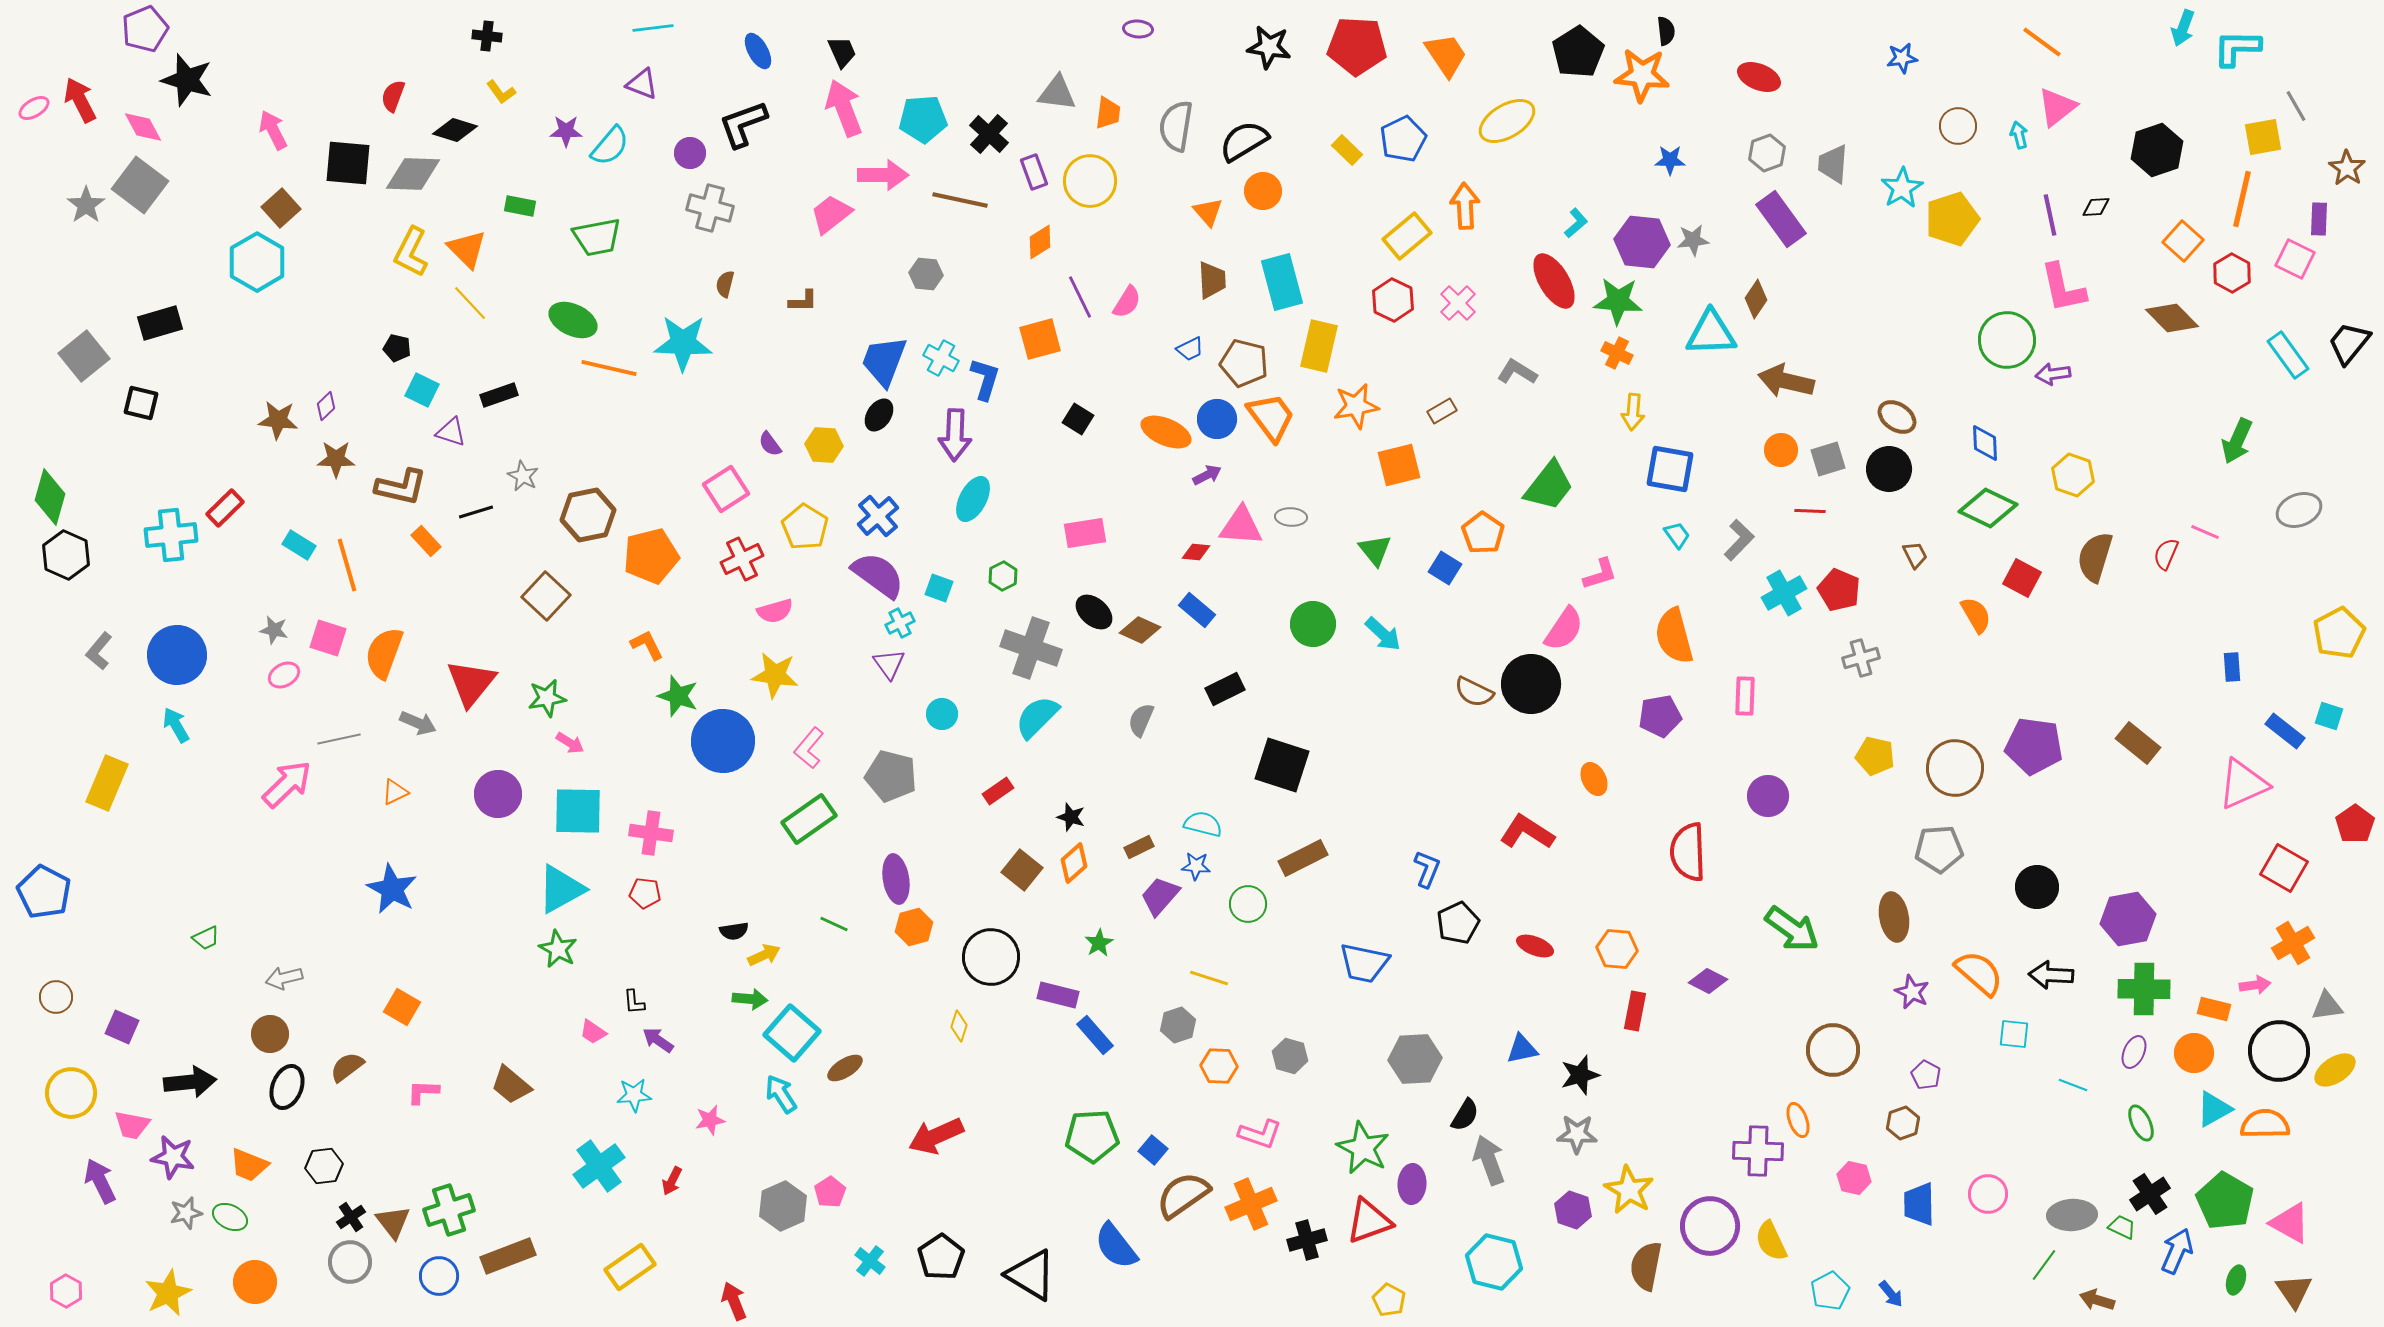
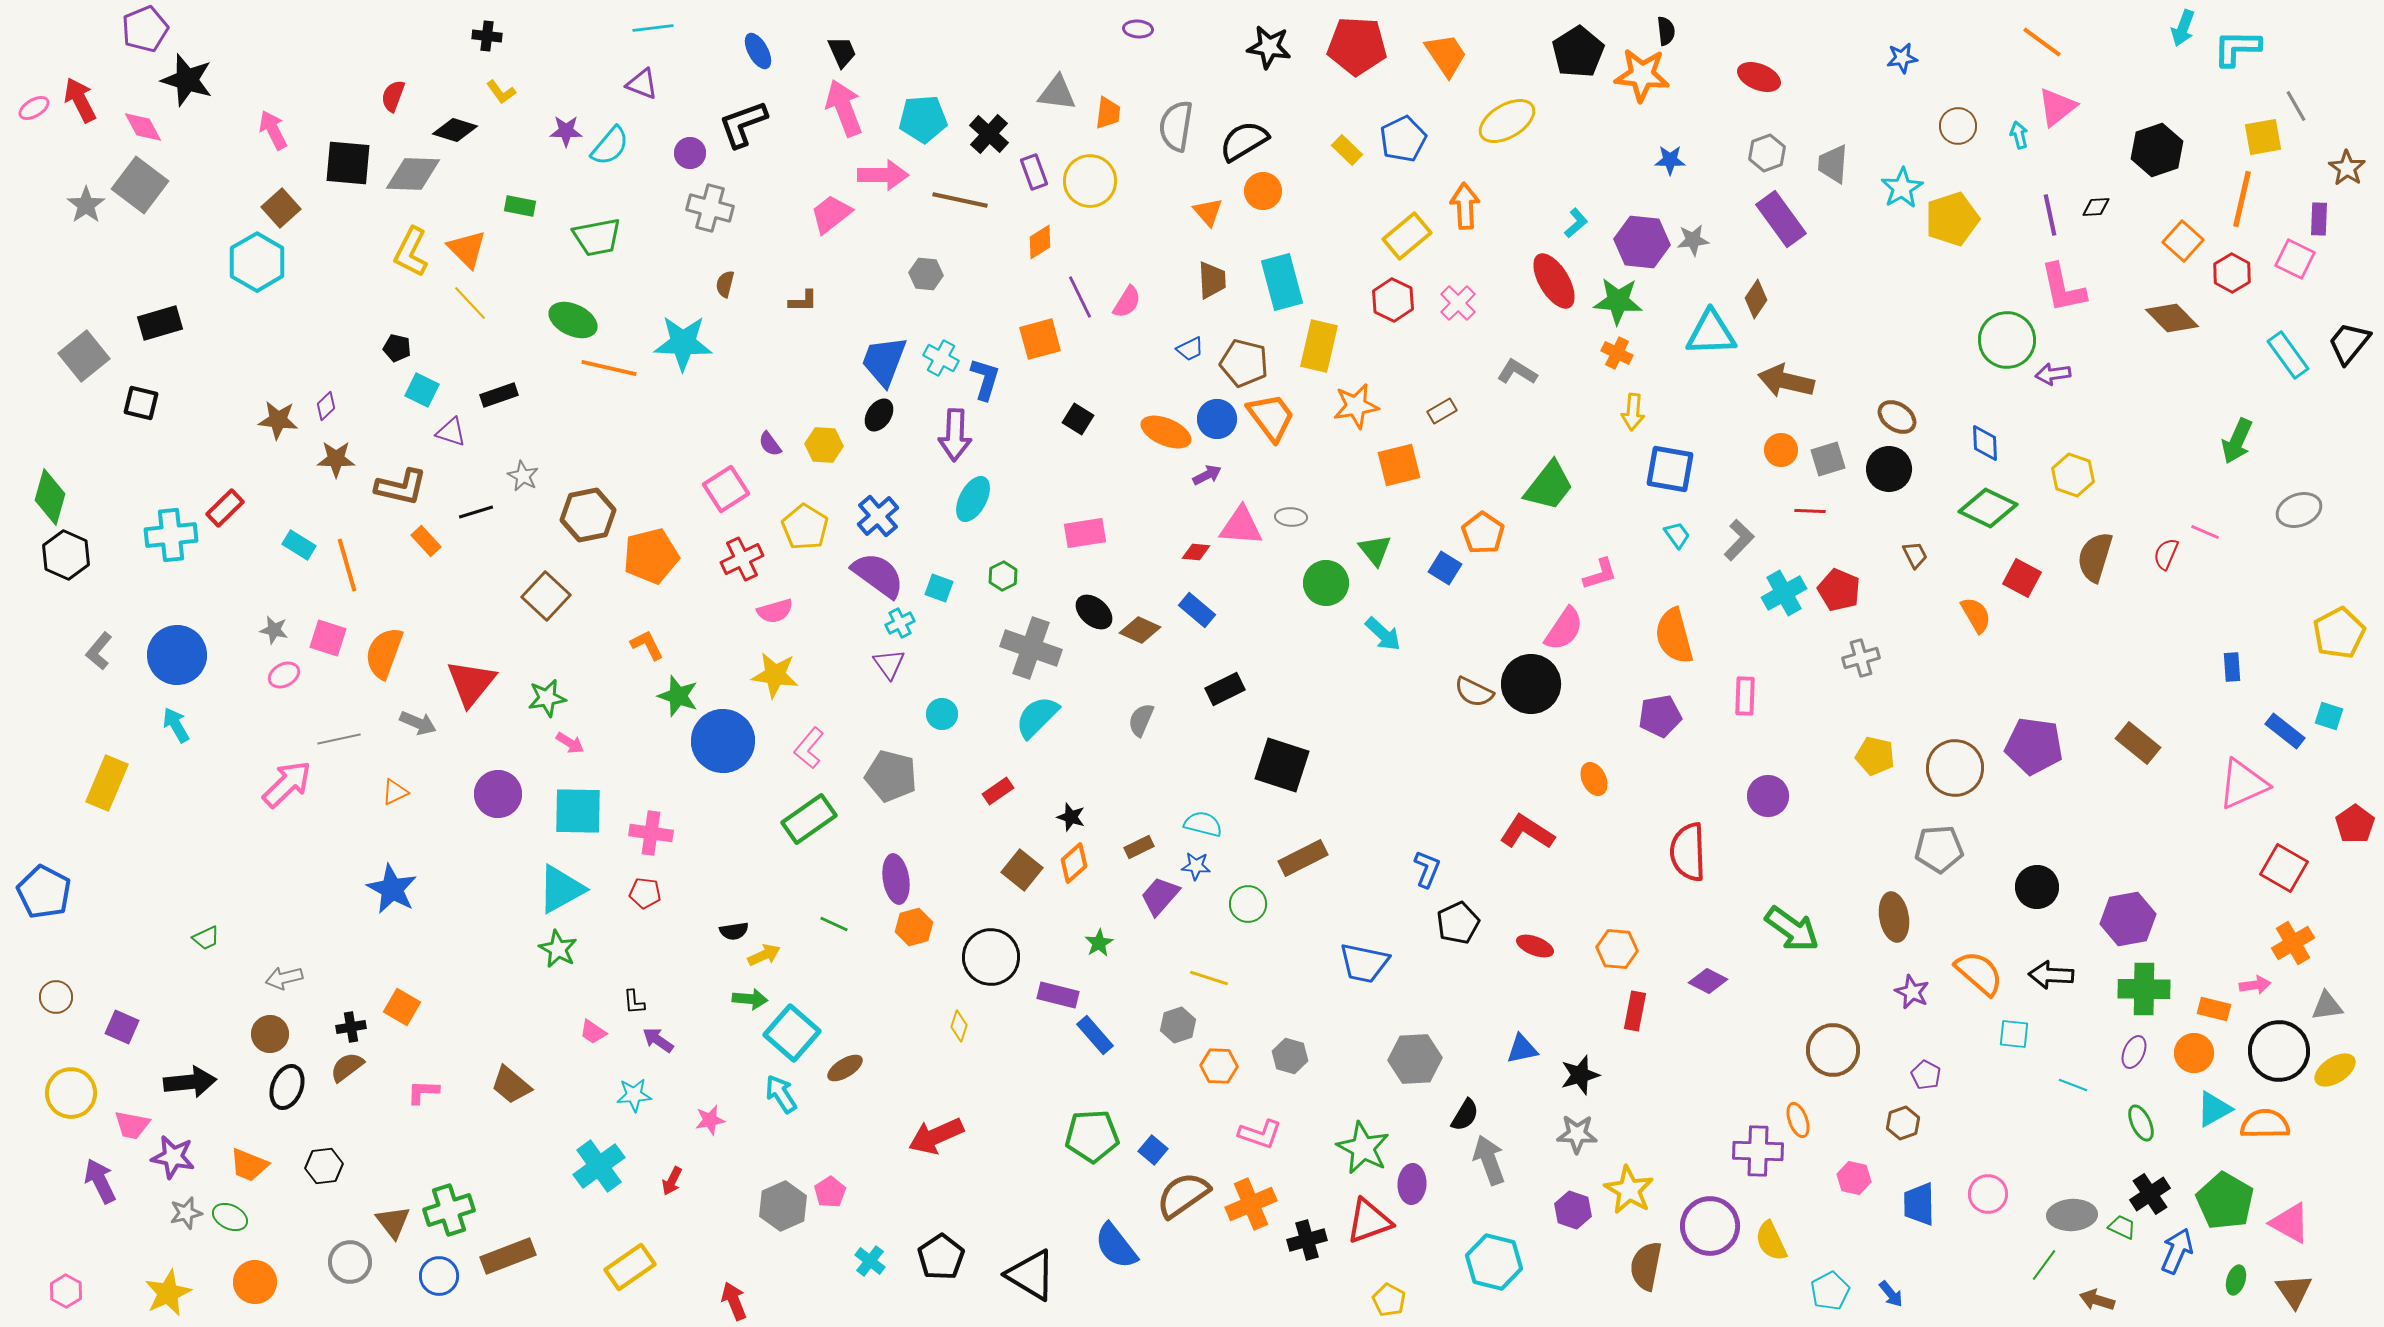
green circle at (1313, 624): moved 13 px right, 41 px up
black cross at (351, 1217): moved 190 px up; rotated 24 degrees clockwise
